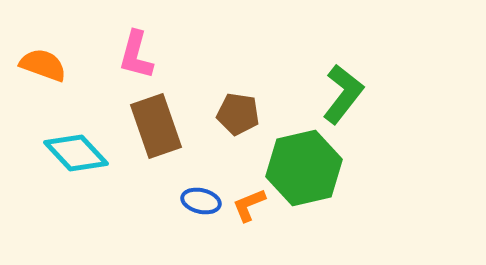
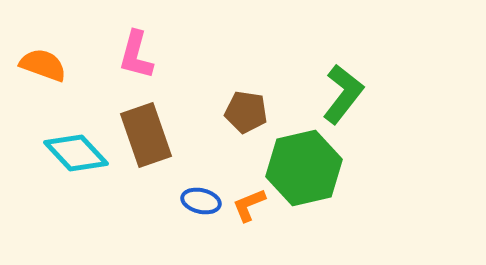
brown pentagon: moved 8 px right, 2 px up
brown rectangle: moved 10 px left, 9 px down
